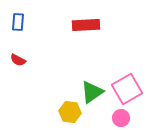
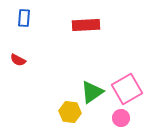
blue rectangle: moved 6 px right, 4 px up
